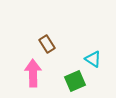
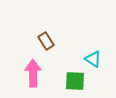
brown rectangle: moved 1 px left, 3 px up
green square: rotated 25 degrees clockwise
